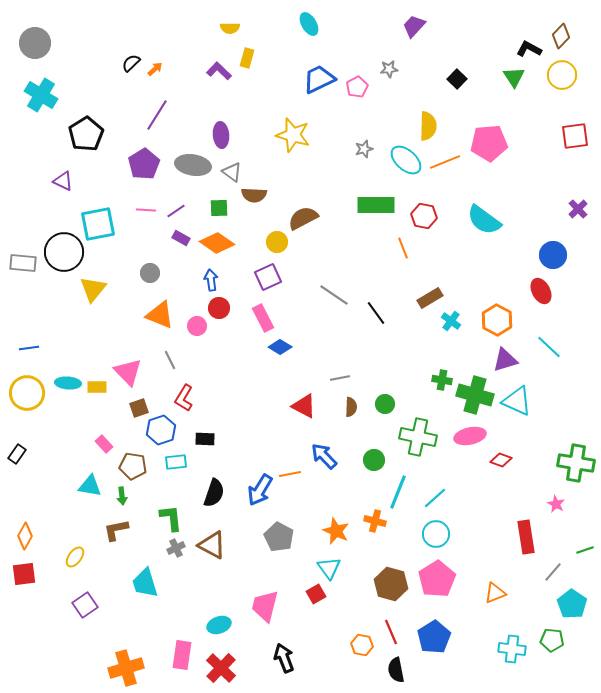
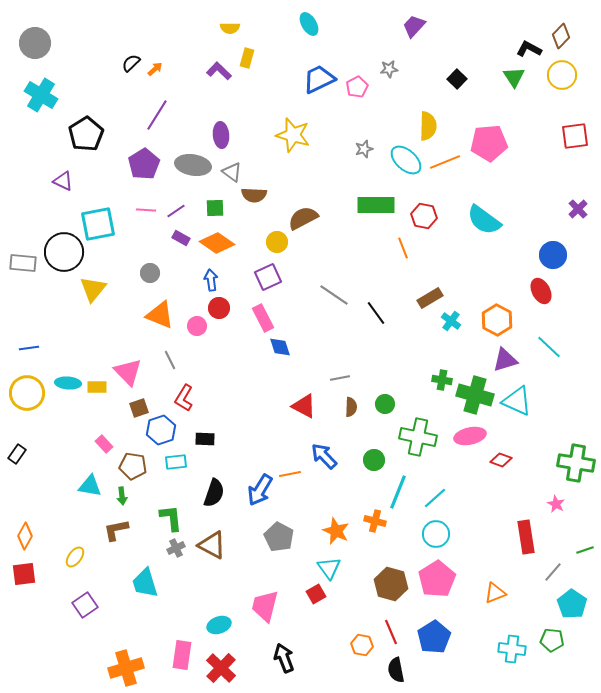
green square at (219, 208): moved 4 px left
blue diamond at (280, 347): rotated 40 degrees clockwise
